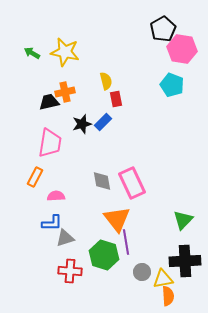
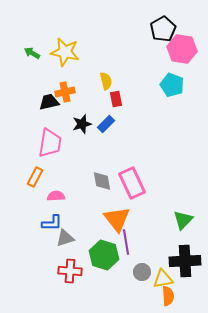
blue rectangle: moved 3 px right, 2 px down
